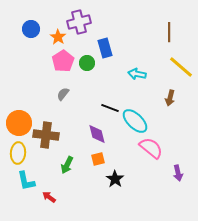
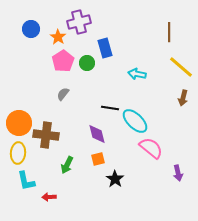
brown arrow: moved 13 px right
black line: rotated 12 degrees counterclockwise
red arrow: rotated 40 degrees counterclockwise
